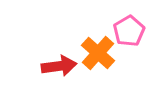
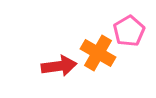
orange cross: rotated 12 degrees counterclockwise
